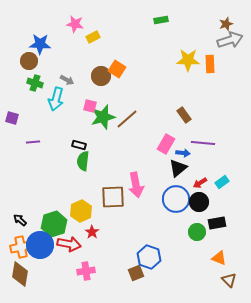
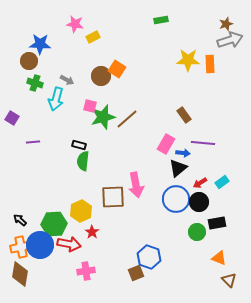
purple square at (12, 118): rotated 16 degrees clockwise
green hexagon at (54, 224): rotated 15 degrees clockwise
